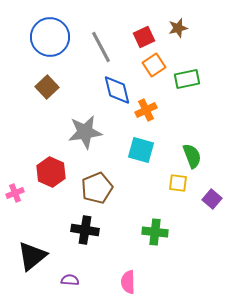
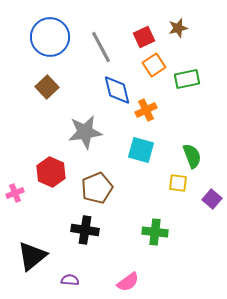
pink semicircle: rotated 125 degrees counterclockwise
